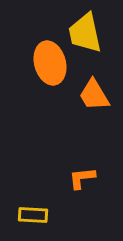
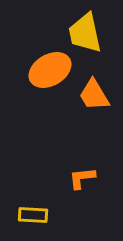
orange ellipse: moved 7 px down; rotated 75 degrees clockwise
